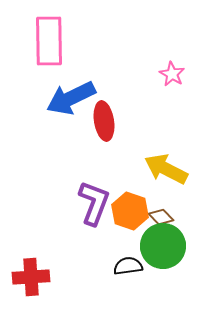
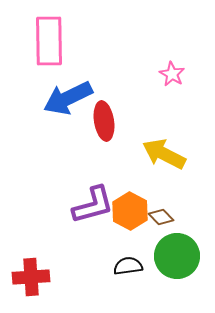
blue arrow: moved 3 px left
yellow arrow: moved 2 px left, 15 px up
purple L-shape: moved 1 px left, 2 px down; rotated 54 degrees clockwise
orange hexagon: rotated 9 degrees clockwise
green circle: moved 14 px right, 10 px down
